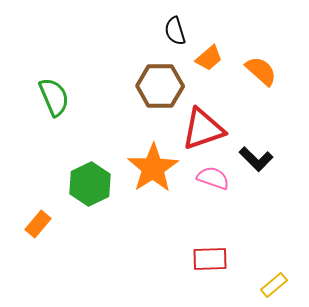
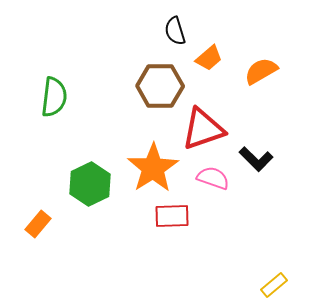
orange semicircle: rotated 72 degrees counterclockwise
green semicircle: rotated 30 degrees clockwise
red rectangle: moved 38 px left, 43 px up
